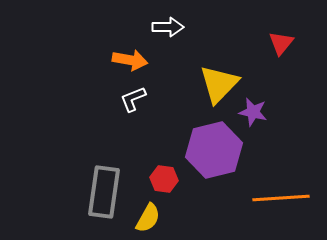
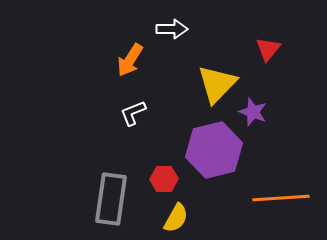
white arrow: moved 4 px right, 2 px down
red triangle: moved 13 px left, 6 px down
orange arrow: rotated 112 degrees clockwise
yellow triangle: moved 2 px left
white L-shape: moved 14 px down
purple star: rotated 8 degrees clockwise
red hexagon: rotated 8 degrees counterclockwise
gray rectangle: moved 7 px right, 7 px down
yellow semicircle: moved 28 px right
